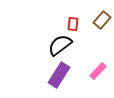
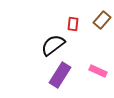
black semicircle: moved 7 px left
pink rectangle: rotated 72 degrees clockwise
purple rectangle: moved 1 px right
